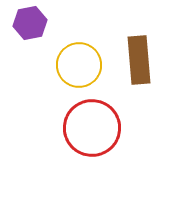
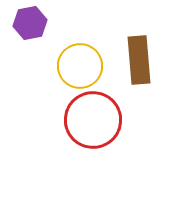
yellow circle: moved 1 px right, 1 px down
red circle: moved 1 px right, 8 px up
